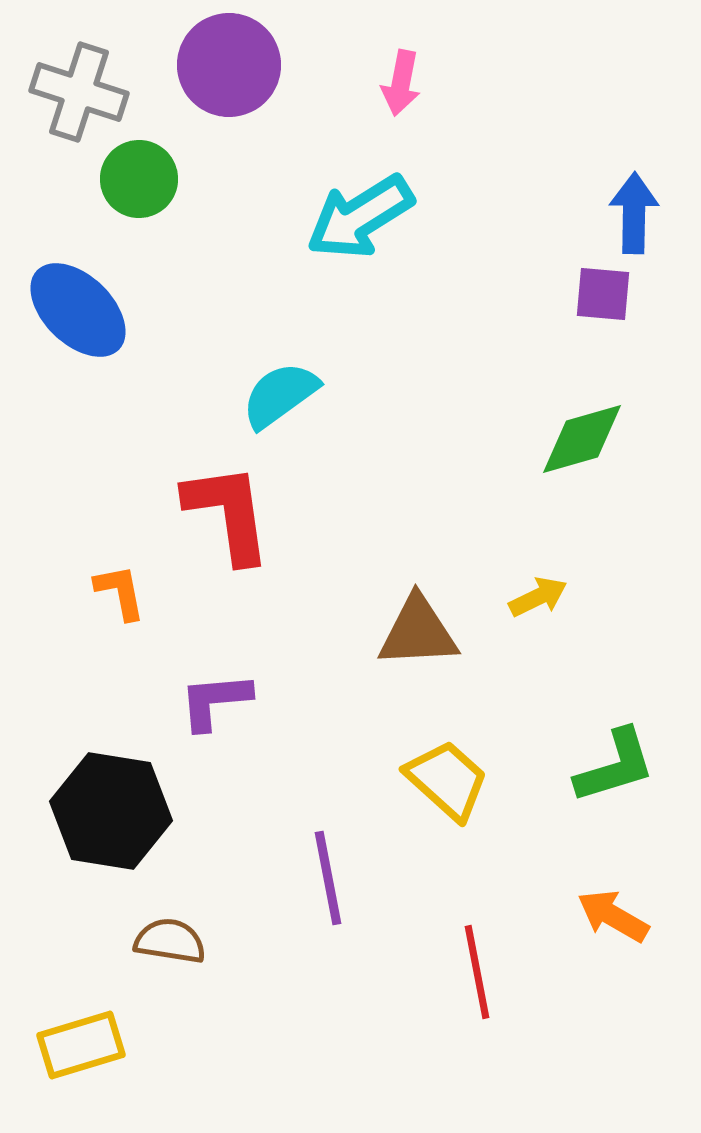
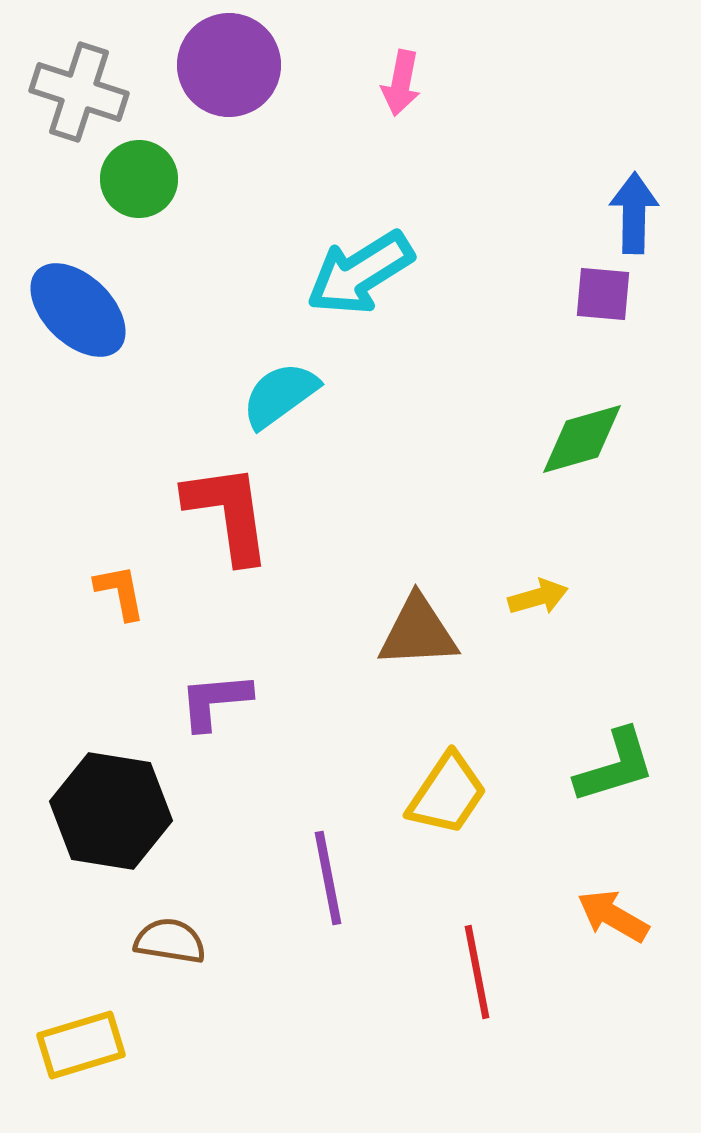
cyan arrow: moved 56 px down
yellow arrow: rotated 10 degrees clockwise
yellow trapezoid: moved 14 px down; rotated 82 degrees clockwise
